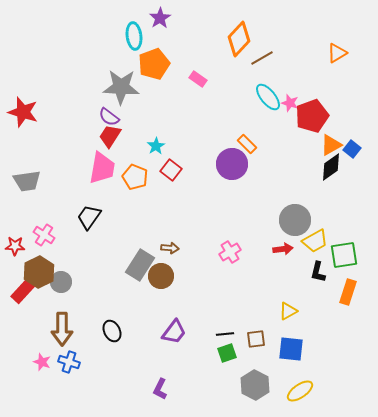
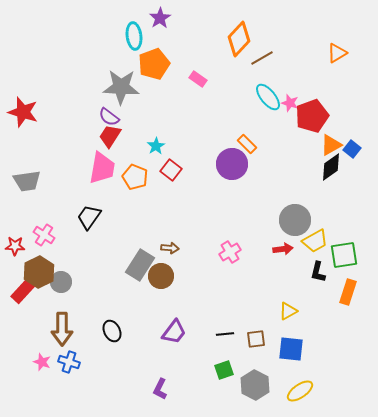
green square at (227, 353): moved 3 px left, 17 px down
